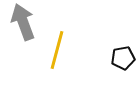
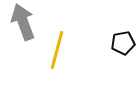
black pentagon: moved 15 px up
